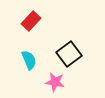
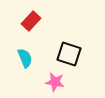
black square: rotated 35 degrees counterclockwise
cyan semicircle: moved 4 px left, 2 px up
